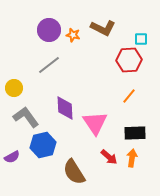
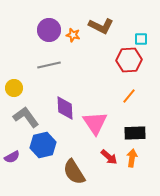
brown L-shape: moved 2 px left, 2 px up
gray line: rotated 25 degrees clockwise
